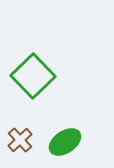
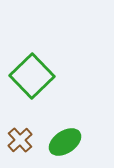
green square: moved 1 px left
